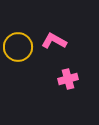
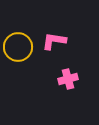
pink L-shape: rotated 20 degrees counterclockwise
